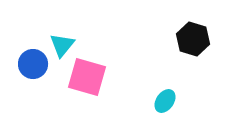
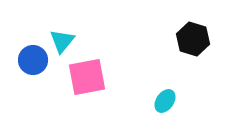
cyan triangle: moved 4 px up
blue circle: moved 4 px up
pink square: rotated 27 degrees counterclockwise
